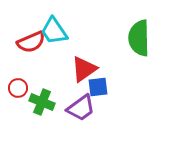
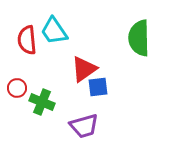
red semicircle: moved 4 px left, 2 px up; rotated 108 degrees clockwise
red circle: moved 1 px left
purple trapezoid: moved 3 px right, 18 px down; rotated 20 degrees clockwise
